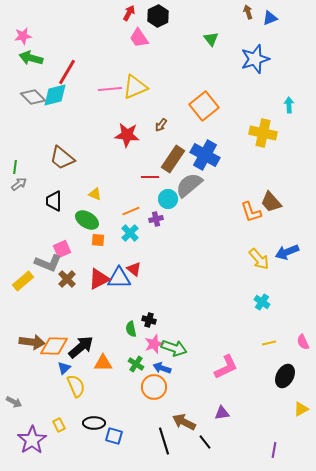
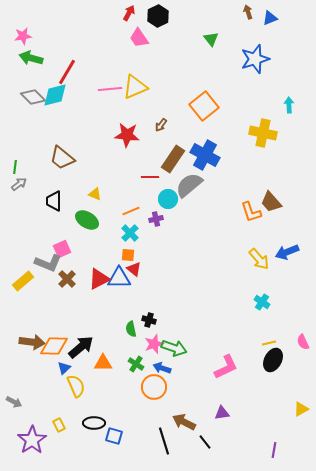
orange square at (98, 240): moved 30 px right, 15 px down
black ellipse at (285, 376): moved 12 px left, 16 px up
